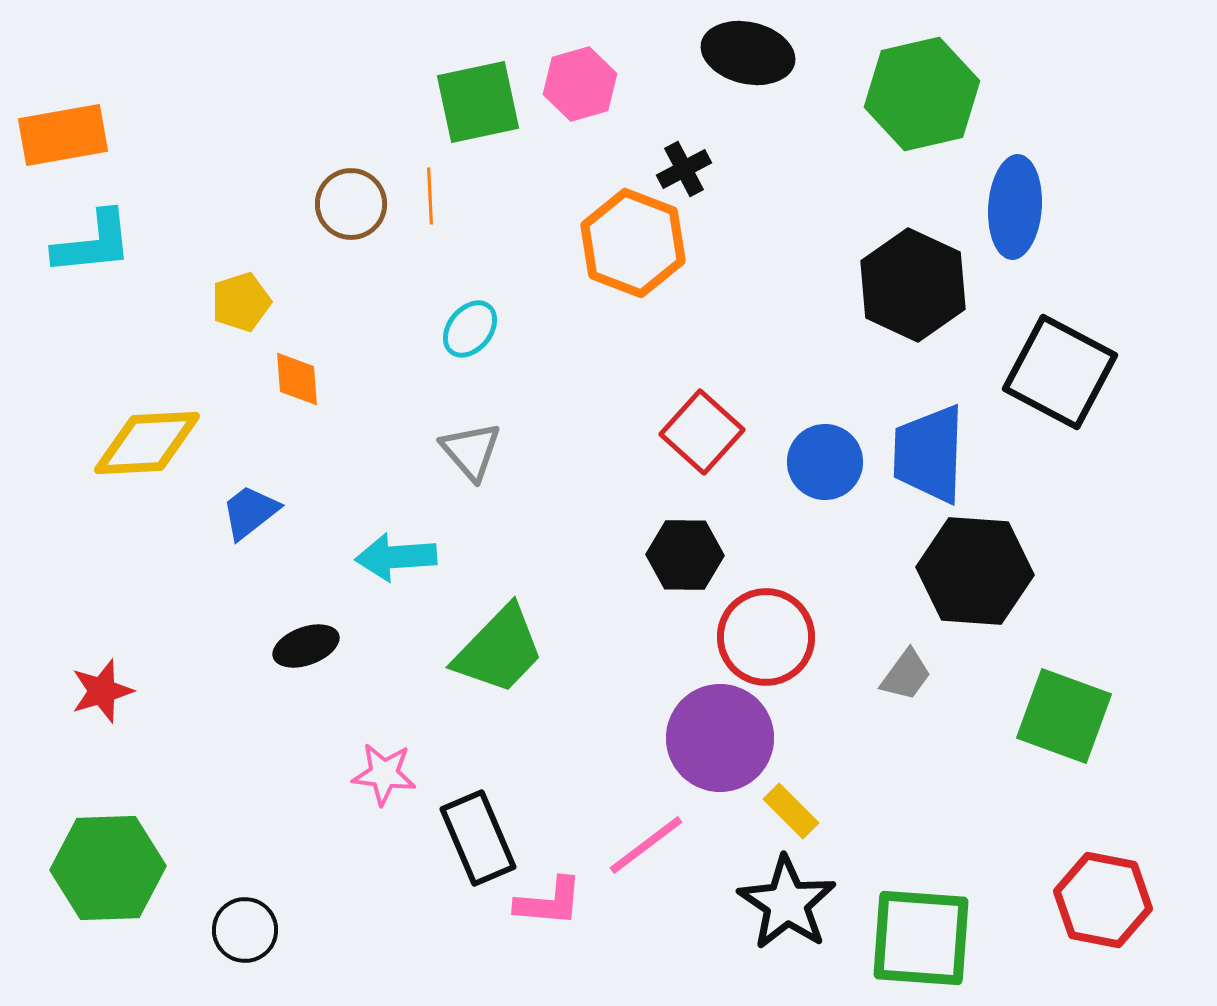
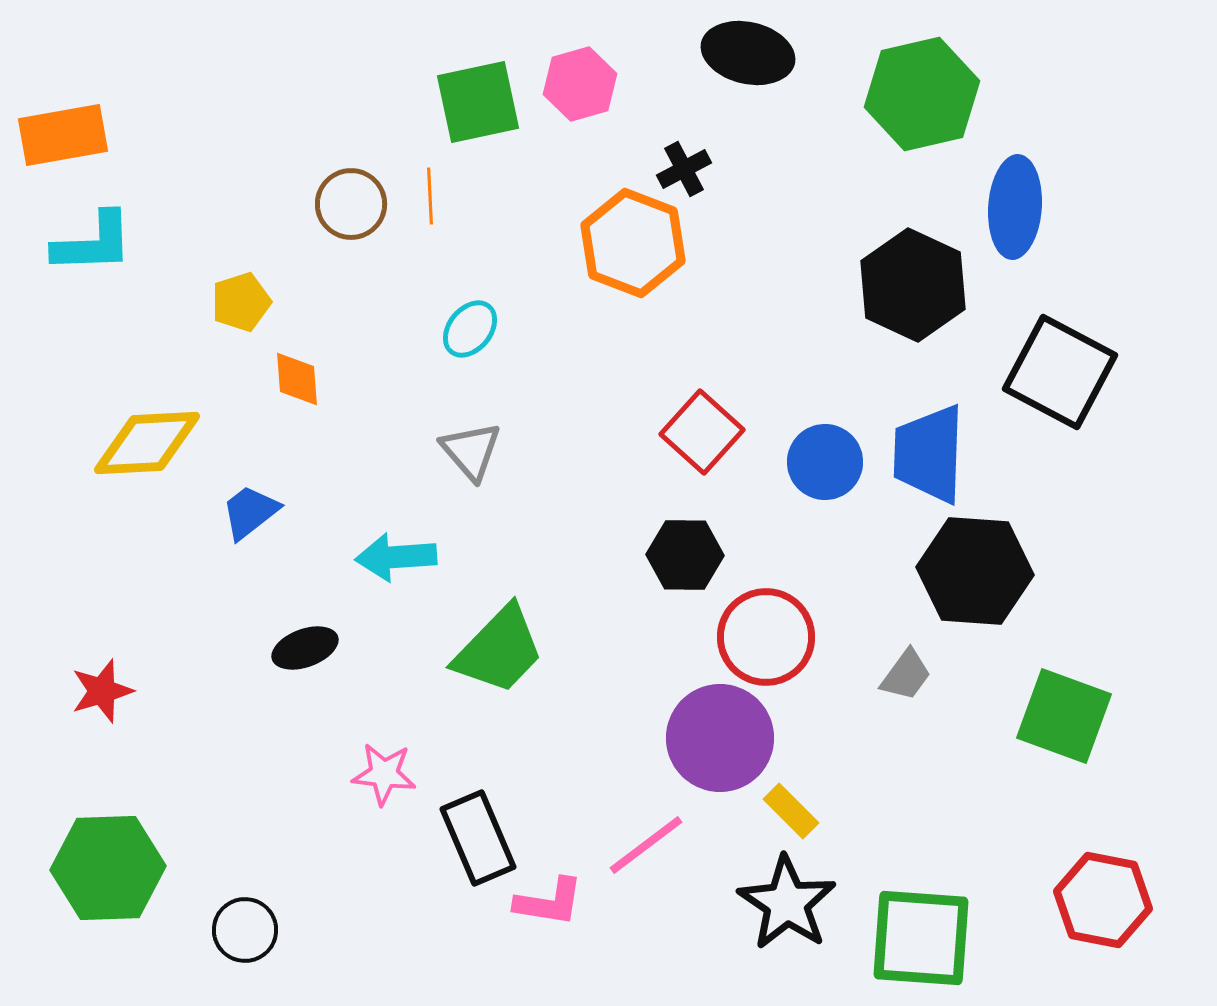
cyan L-shape at (93, 243): rotated 4 degrees clockwise
black ellipse at (306, 646): moved 1 px left, 2 px down
pink L-shape at (549, 902): rotated 4 degrees clockwise
